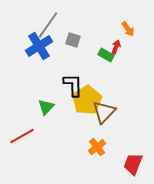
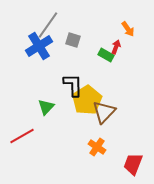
orange cross: rotated 18 degrees counterclockwise
